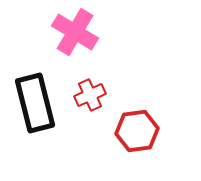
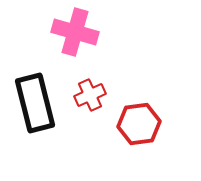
pink cross: rotated 15 degrees counterclockwise
red hexagon: moved 2 px right, 7 px up
